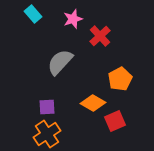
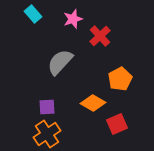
red square: moved 2 px right, 3 px down
